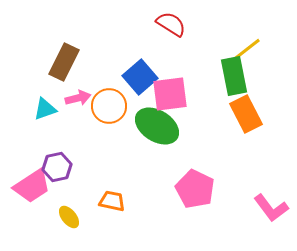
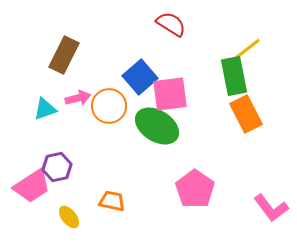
brown rectangle: moved 7 px up
pink pentagon: rotated 9 degrees clockwise
